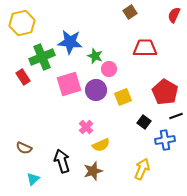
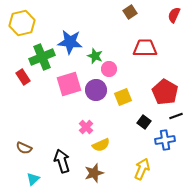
brown star: moved 1 px right, 2 px down
